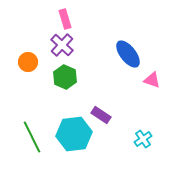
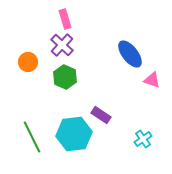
blue ellipse: moved 2 px right
